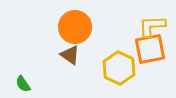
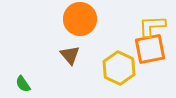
orange circle: moved 5 px right, 8 px up
brown triangle: rotated 15 degrees clockwise
